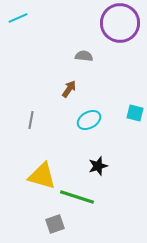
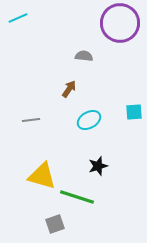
cyan square: moved 1 px left, 1 px up; rotated 18 degrees counterclockwise
gray line: rotated 72 degrees clockwise
